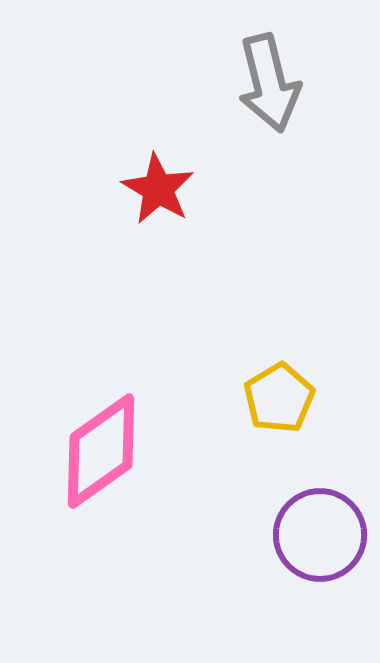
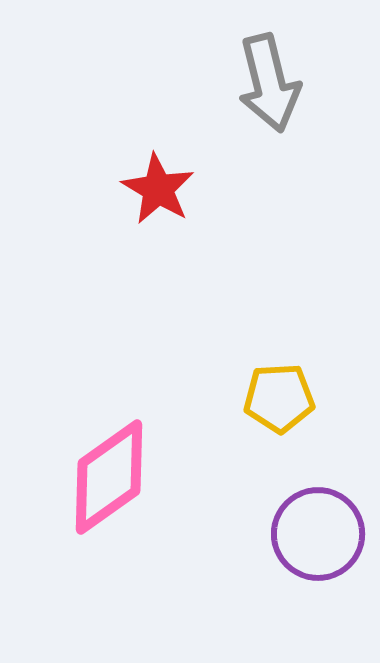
yellow pentagon: rotated 28 degrees clockwise
pink diamond: moved 8 px right, 26 px down
purple circle: moved 2 px left, 1 px up
